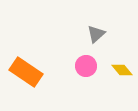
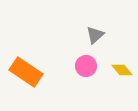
gray triangle: moved 1 px left, 1 px down
